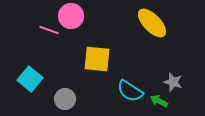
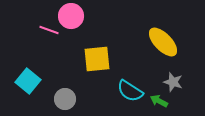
yellow ellipse: moved 11 px right, 19 px down
yellow square: rotated 12 degrees counterclockwise
cyan square: moved 2 px left, 2 px down
